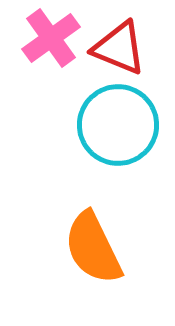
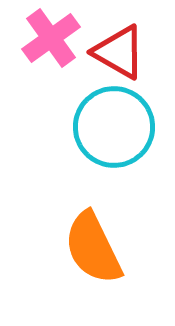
red triangle: moved 4 px down; rotated 8 degrees clockwise
cyan circle: moved 4 px left, 2 px down
